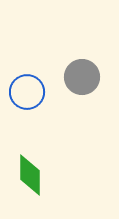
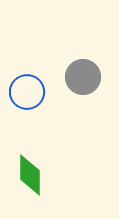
gray circle: moved 1 px right
